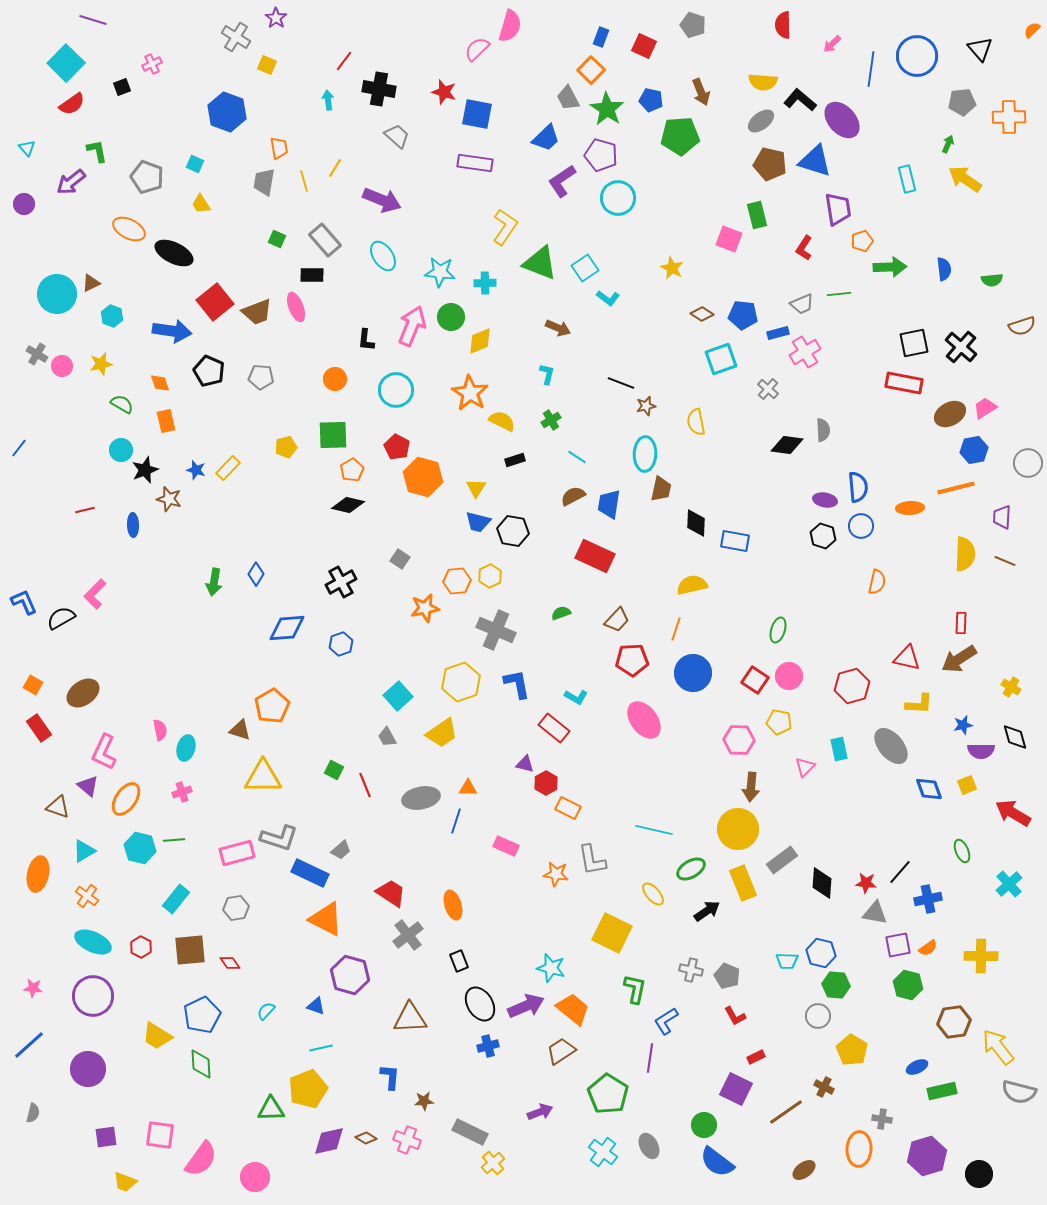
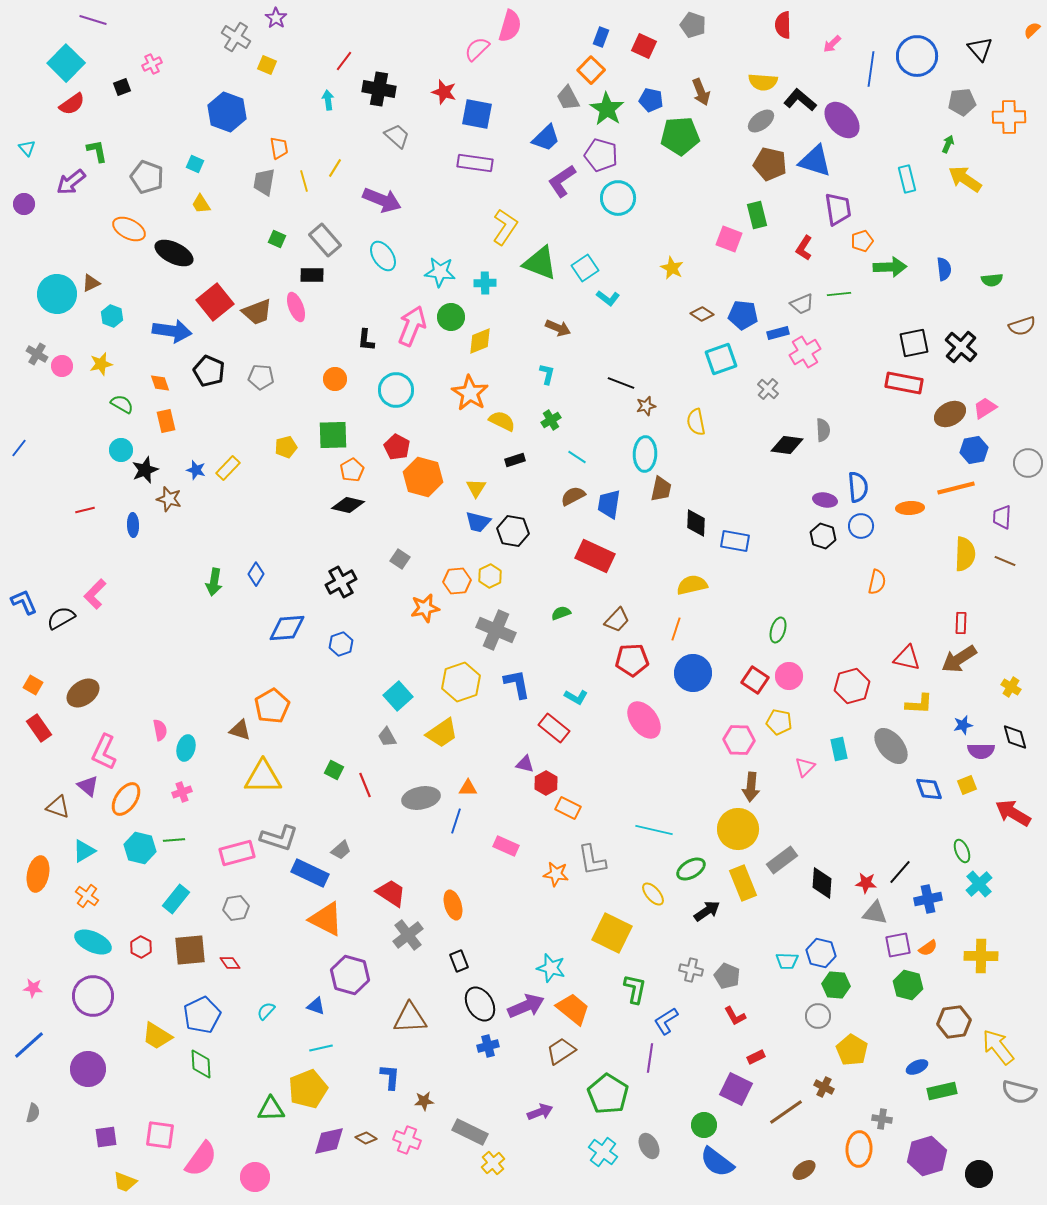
cyan cross at (1009, 884): moved 30 px left
